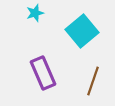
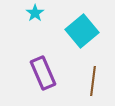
cyan star: rotated 18 degrees counterclockwise
brown line: rotated 12 degrees counterclockwise
